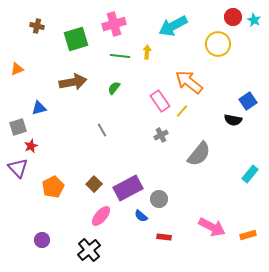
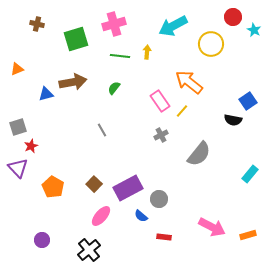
cyan star: moved 10 px down
brown cross: moved 2 px up
yellow circle: moved 7 px left
blue triangle: moved 7 px right, 14 px up
orange pentagon: rotated 15 degrees counterclockwise
